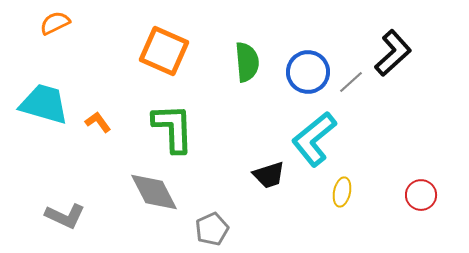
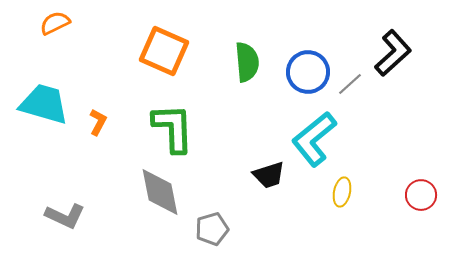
gray line: moved 1 px left, 2 px down
orange L-shape: rotated 64 degrees clockwise
gray diamond: moved 6 px right; rotated 16 degrees clockwise
gray pentagon: rotated 8 degrees clockwise
